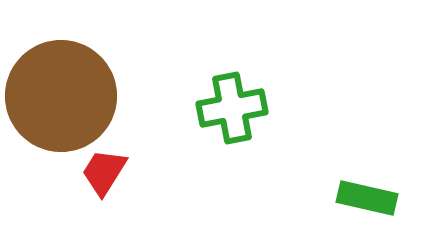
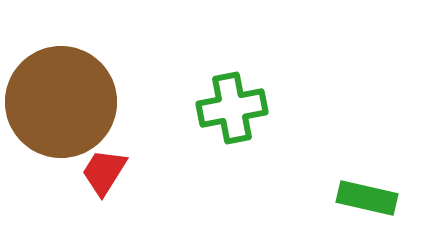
brown circle: moved 6 px down
